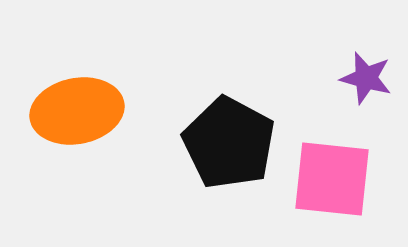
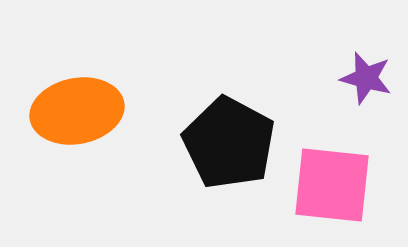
pink square: moved 6 px down
